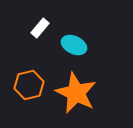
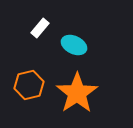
orange star: moved 1 px right; rotated 12 degrees clockwise
